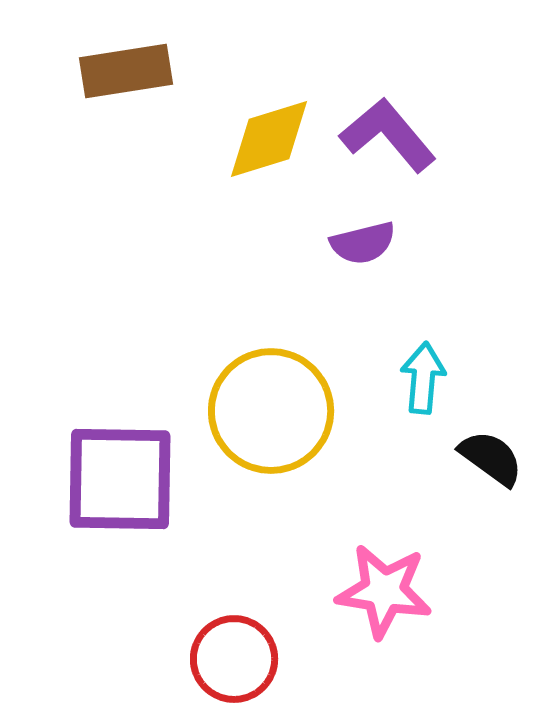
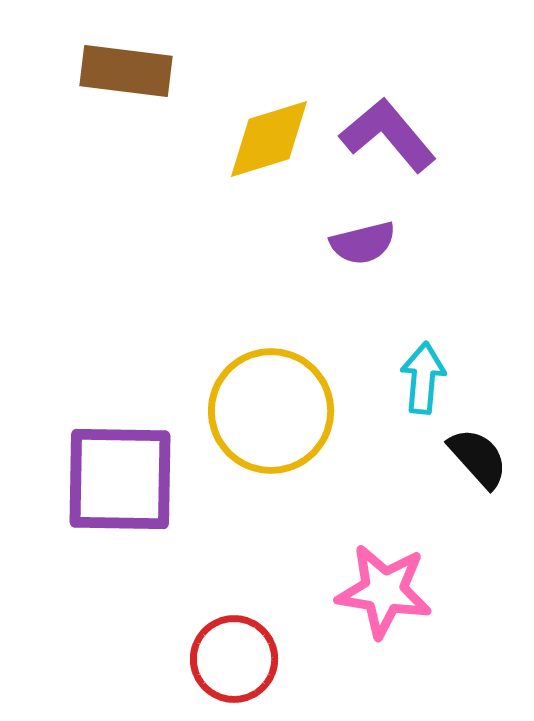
brown rectangle: rotated 16 degrees clockwise
black semicircle: moved 13 px left; rotated 12 degrees clockwise
